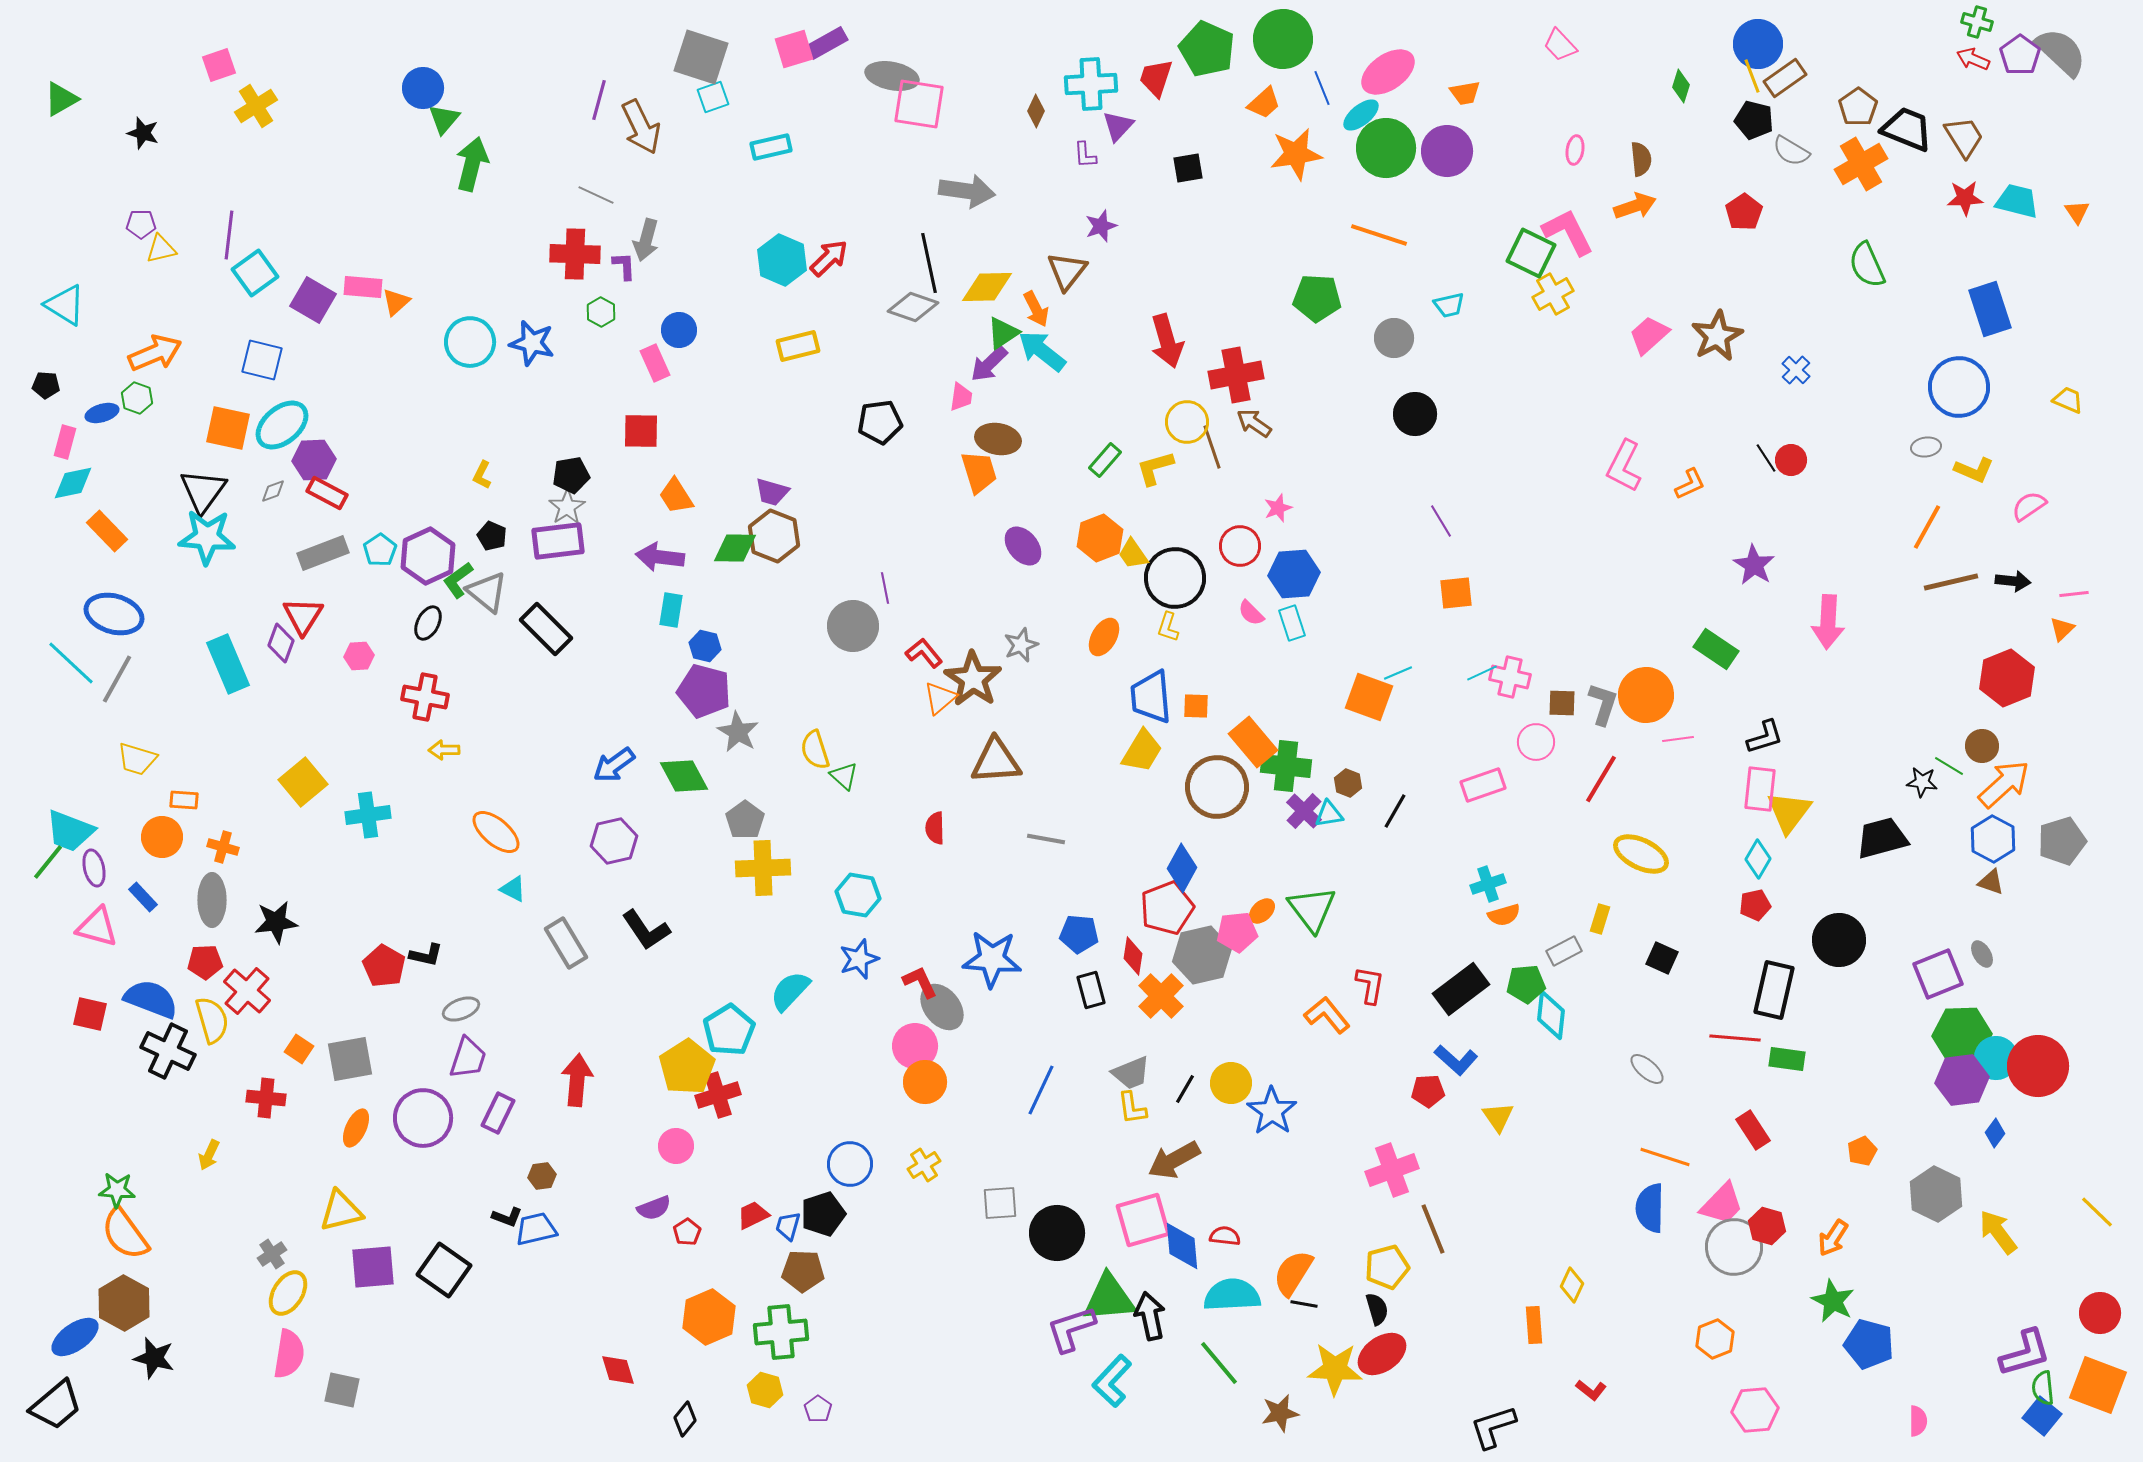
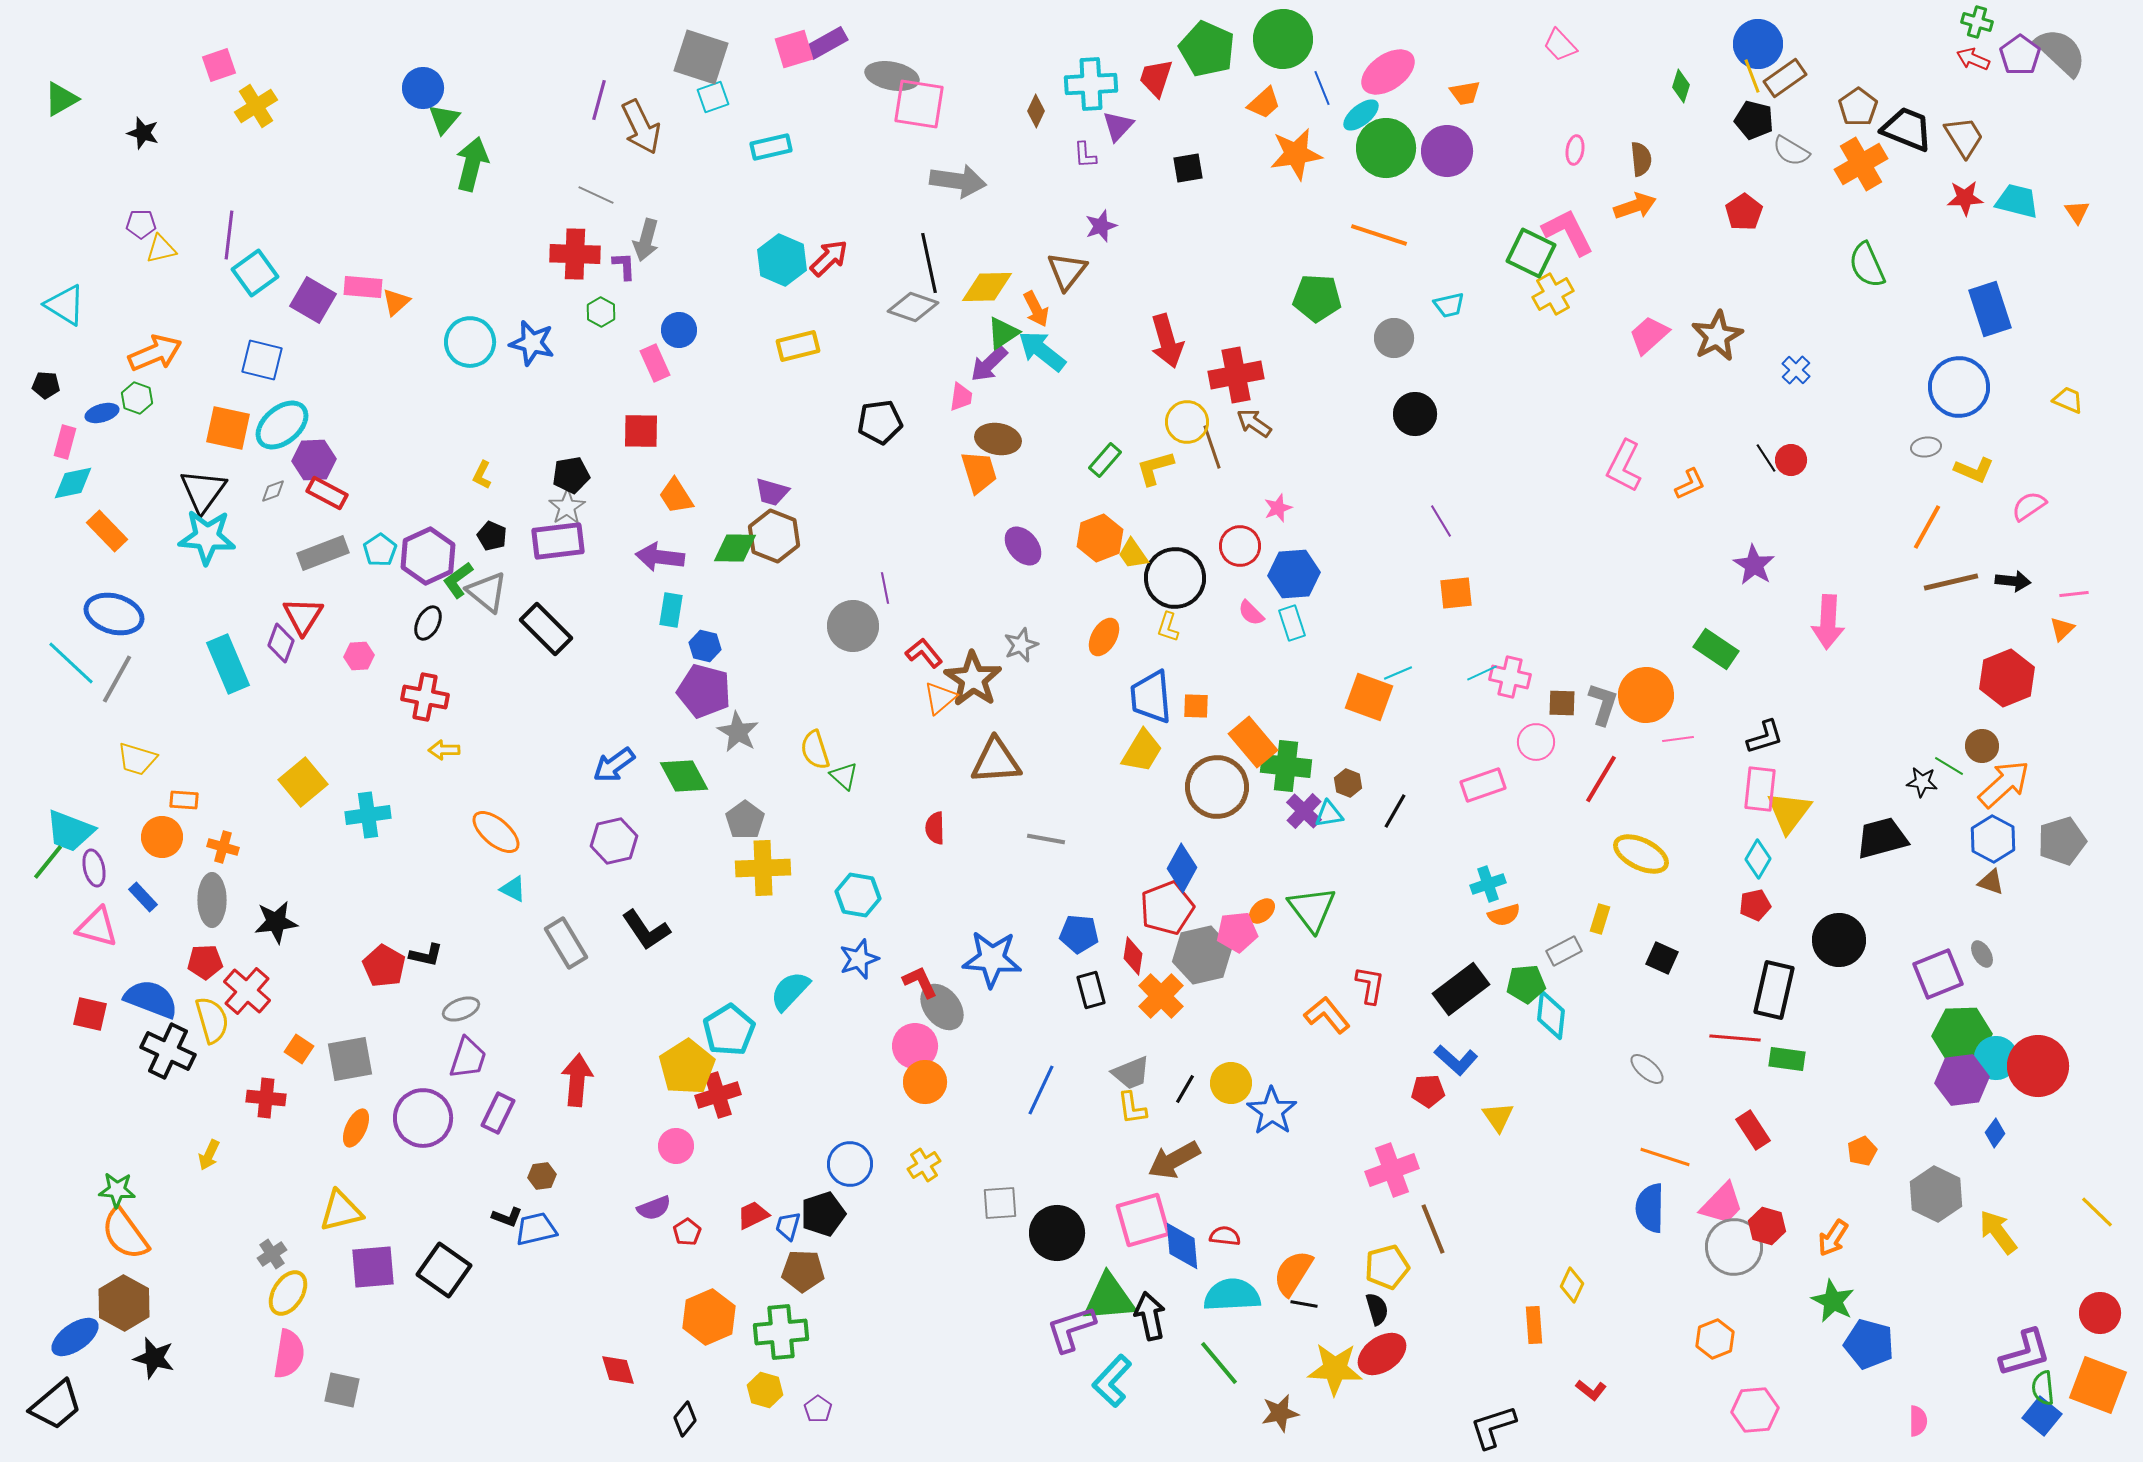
gray arrow at (967, 191): moved 9 px left, 10 px up
